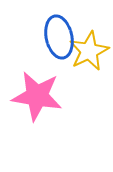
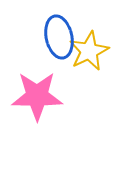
pink star: rotated 9 degrees counterclockwise
